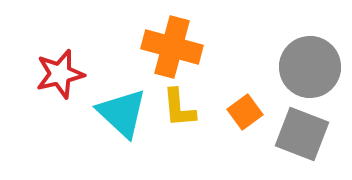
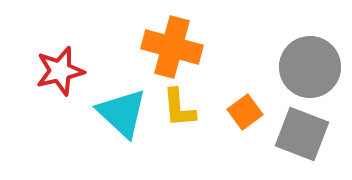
red star: moved 3 px up
